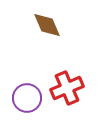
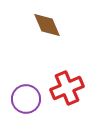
purple circle: moved 1 px left, 1 px down
